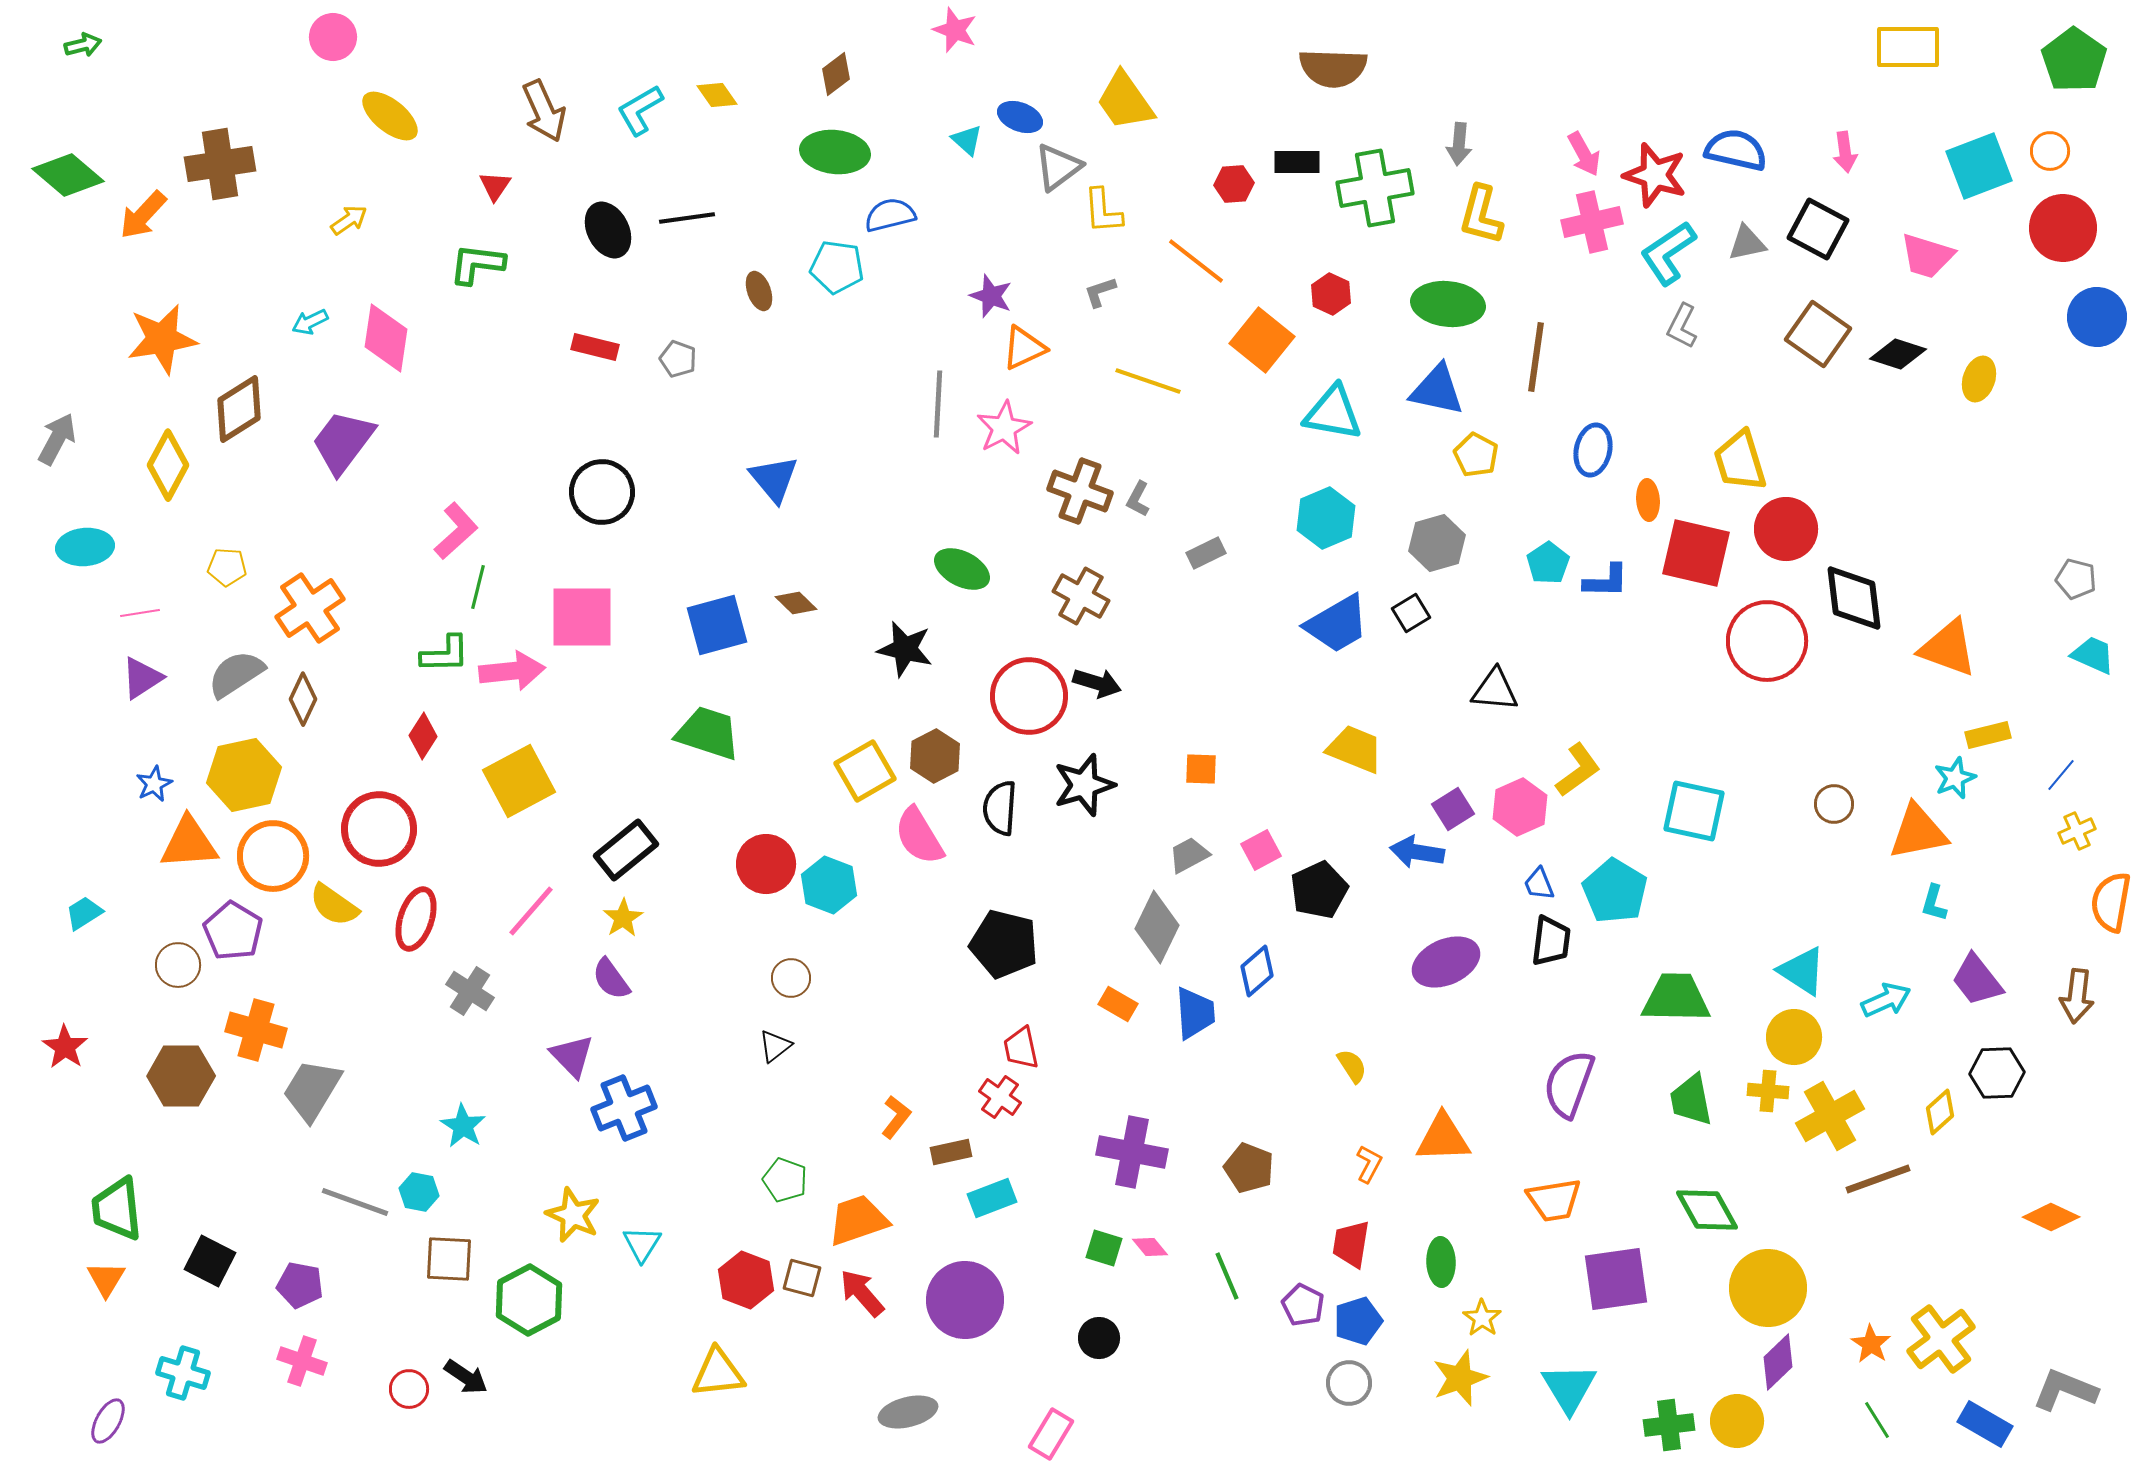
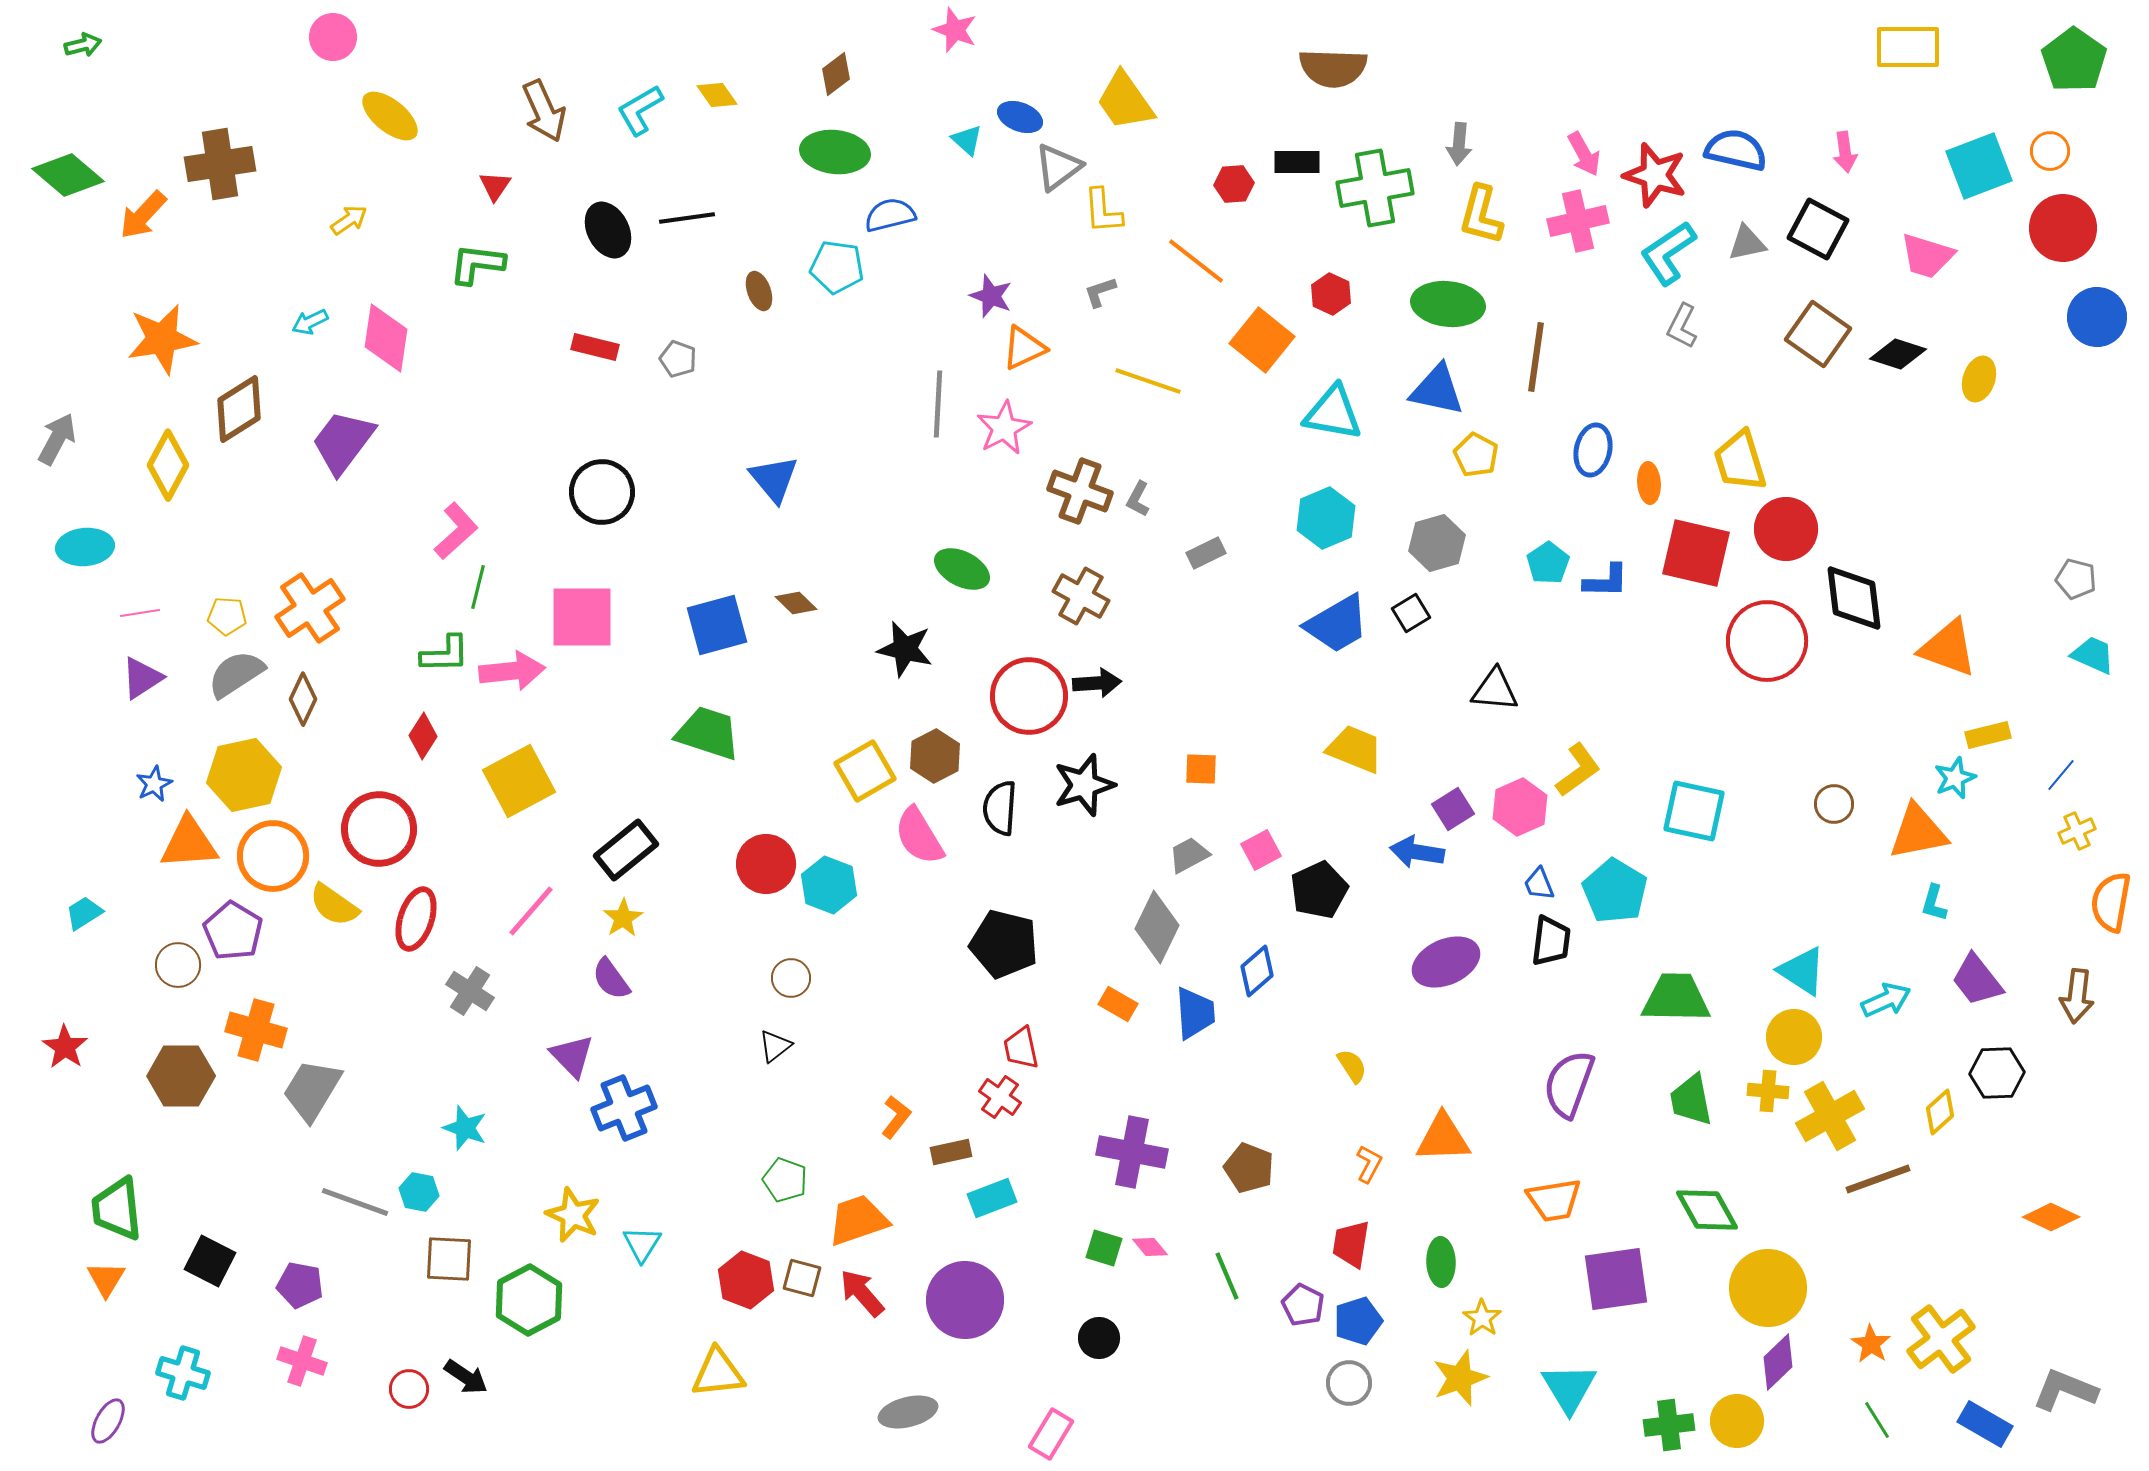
pink cross at (1592, 222): moved 14 px left, 1 px up
orange ellipse at (1648, 500): moved 1 px right, 17 px up
yellow pentagon at (227, 567): moved 49 px down
black arrow at (1097, 683): rotated 21 degrees counterclockwise
cyan star at (463, 1126): moved 2 px right, 2 px down; rotated 12 degrees counterclockwise
